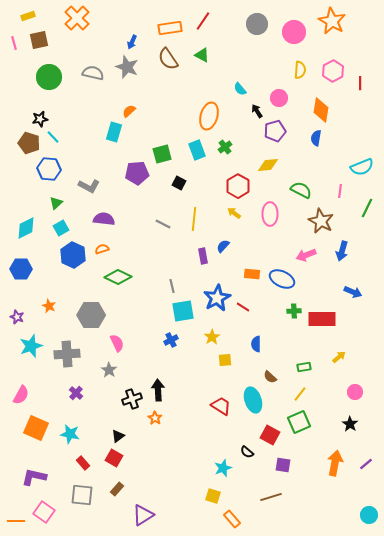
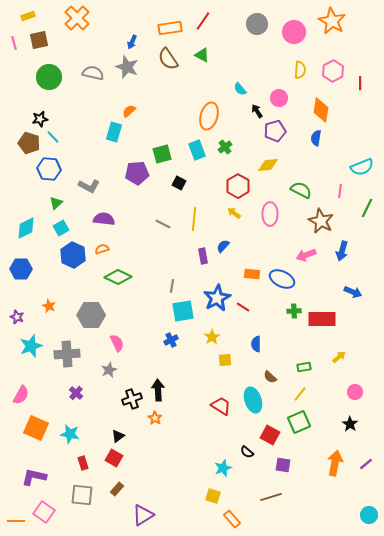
gray line at (172, 286): rotated 24 degrees clockwise
gray star at (109, 370): rotated 14 degrees clockwise
red rectangle at (83, 463): rotated 24 degrees clockwise
